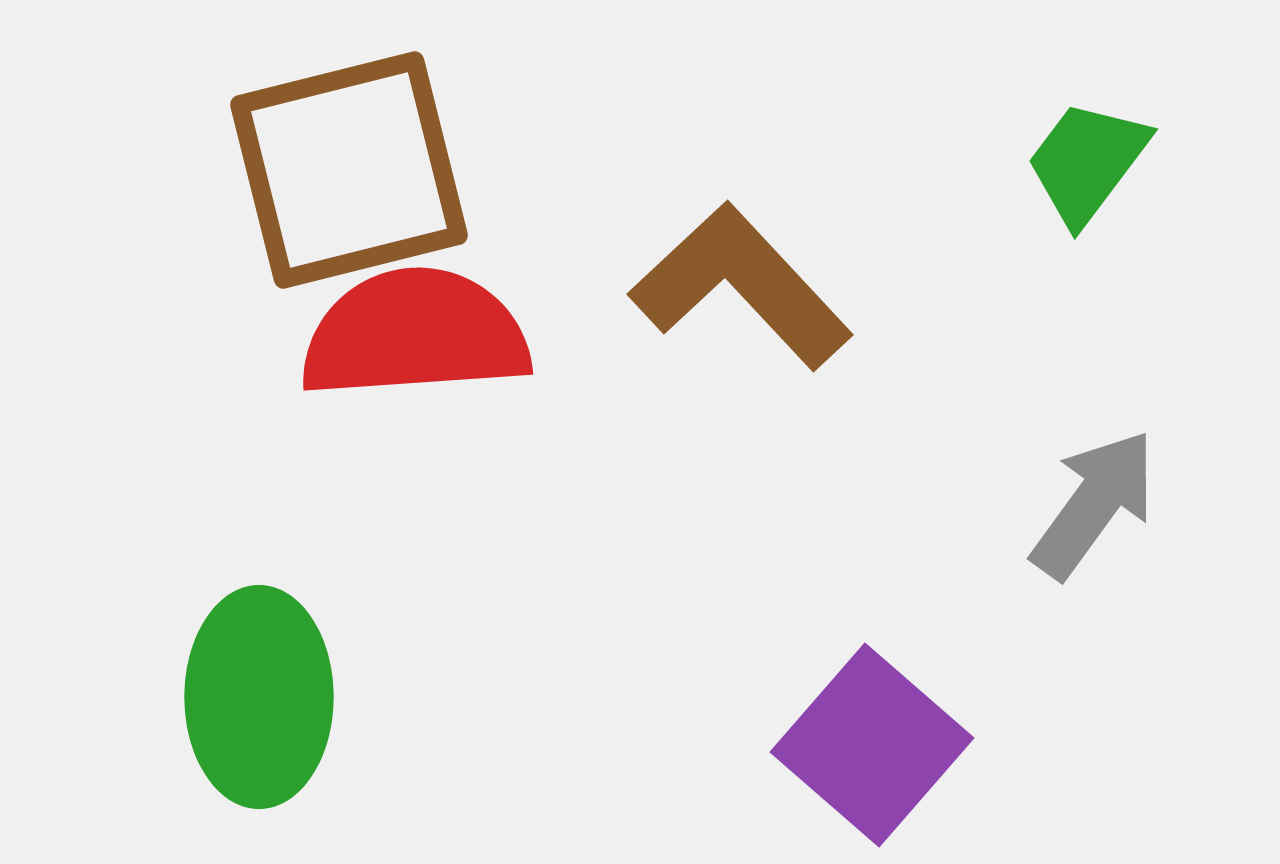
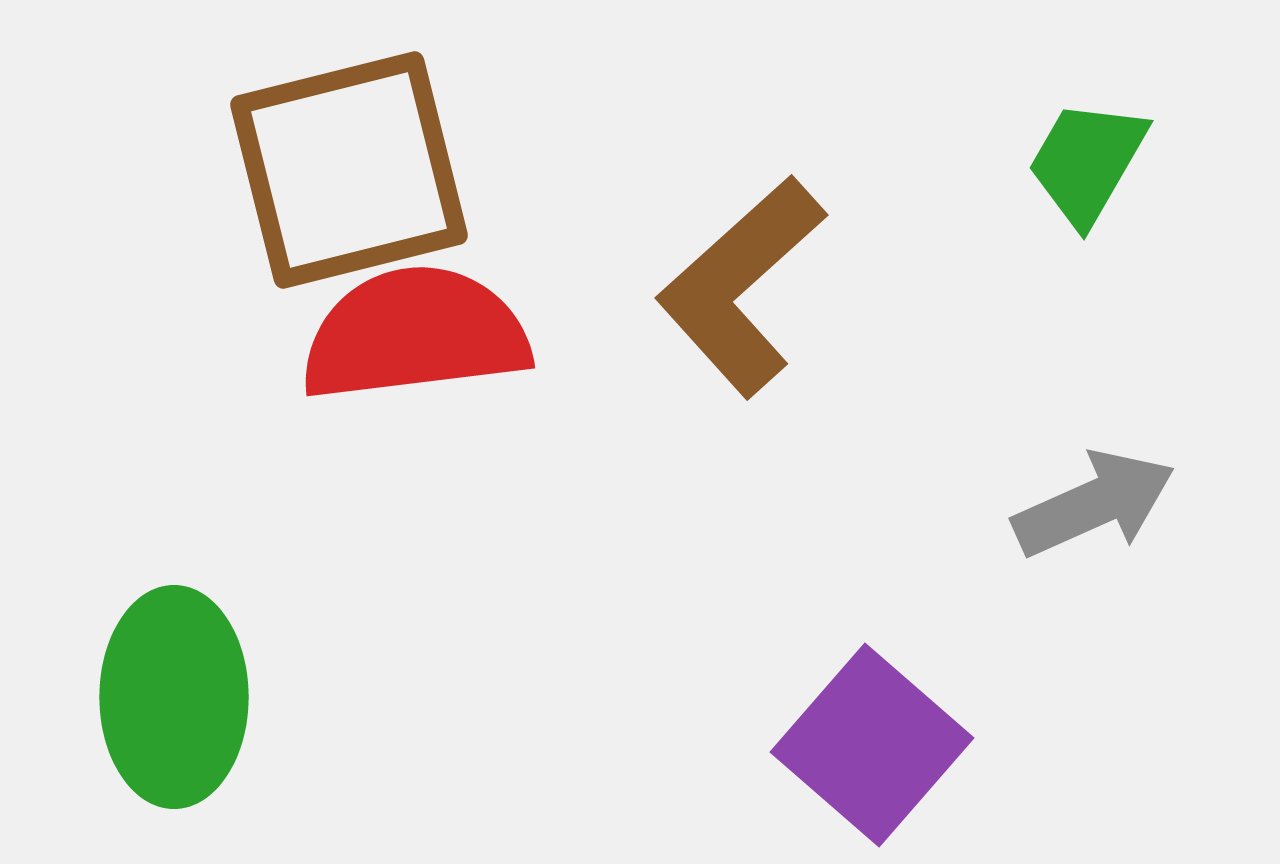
green trapezoid: rotated 7 degrees counterclockwise
brown L-shape: rotated 89 degrees counterclockwise
red semicircle: rotated 3 degrees counterclockwise
gray arrow: rotated 30 degrees clockwise
green ellipse: moved 85 px left
